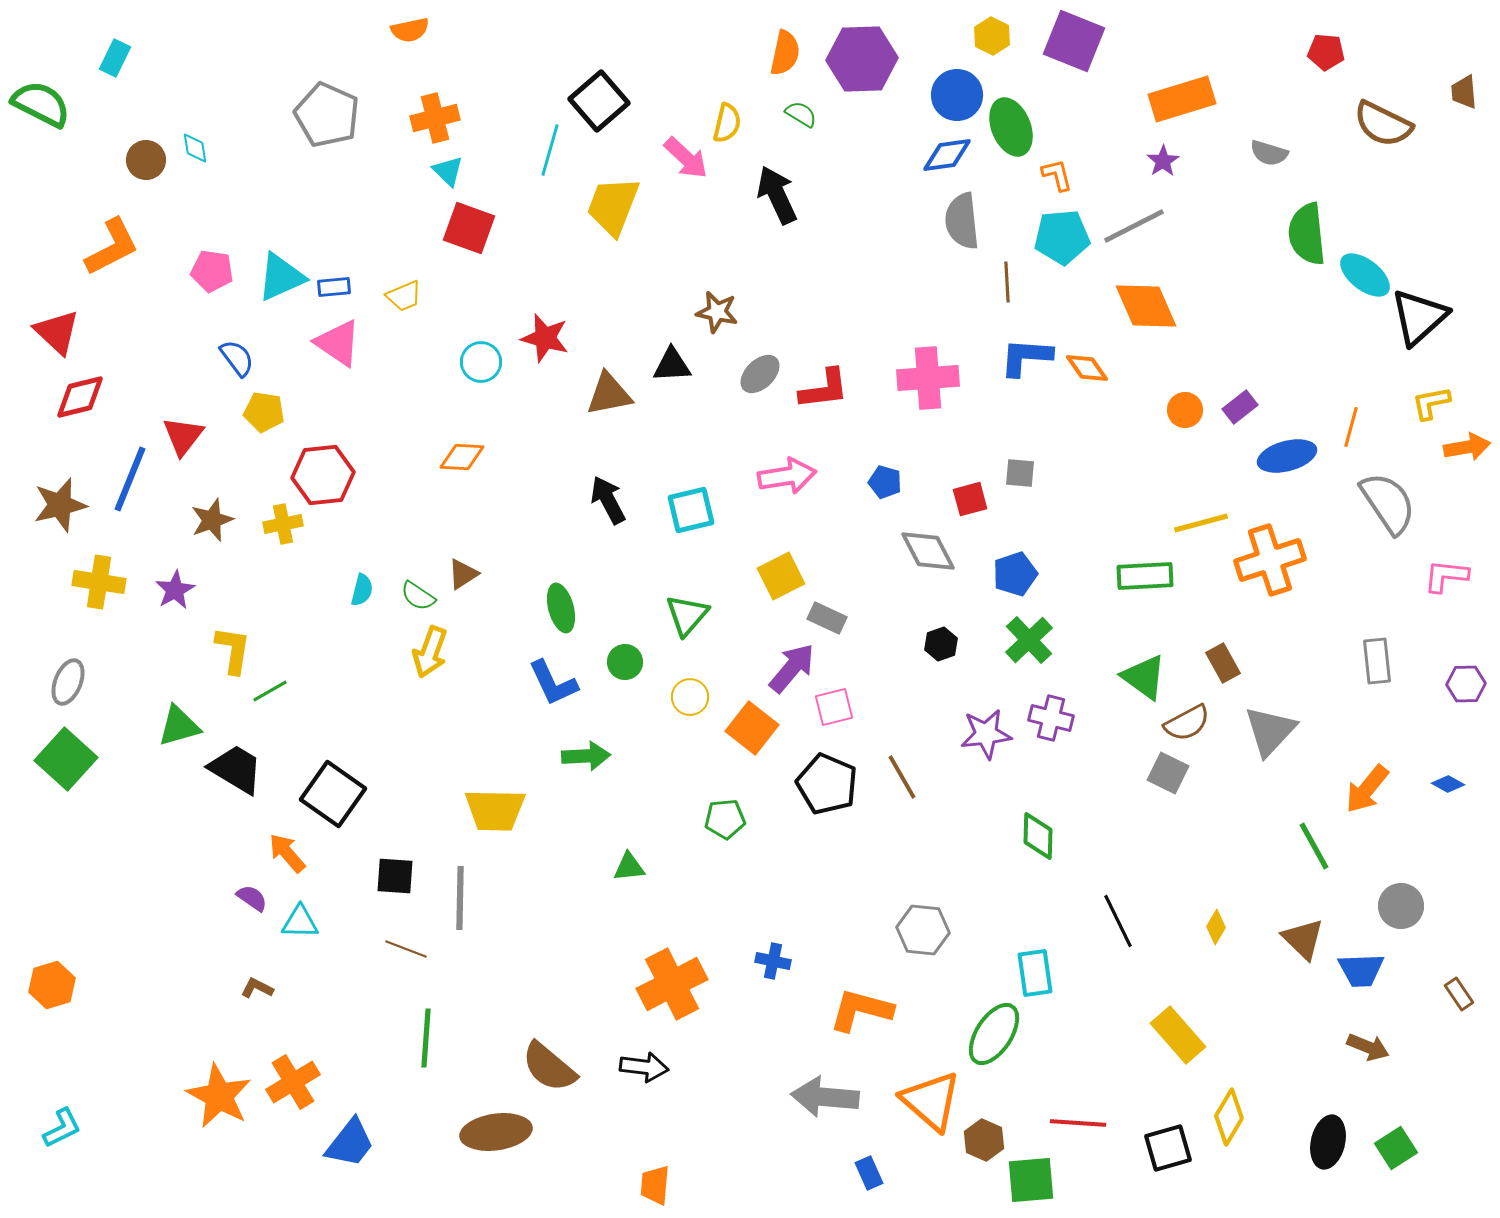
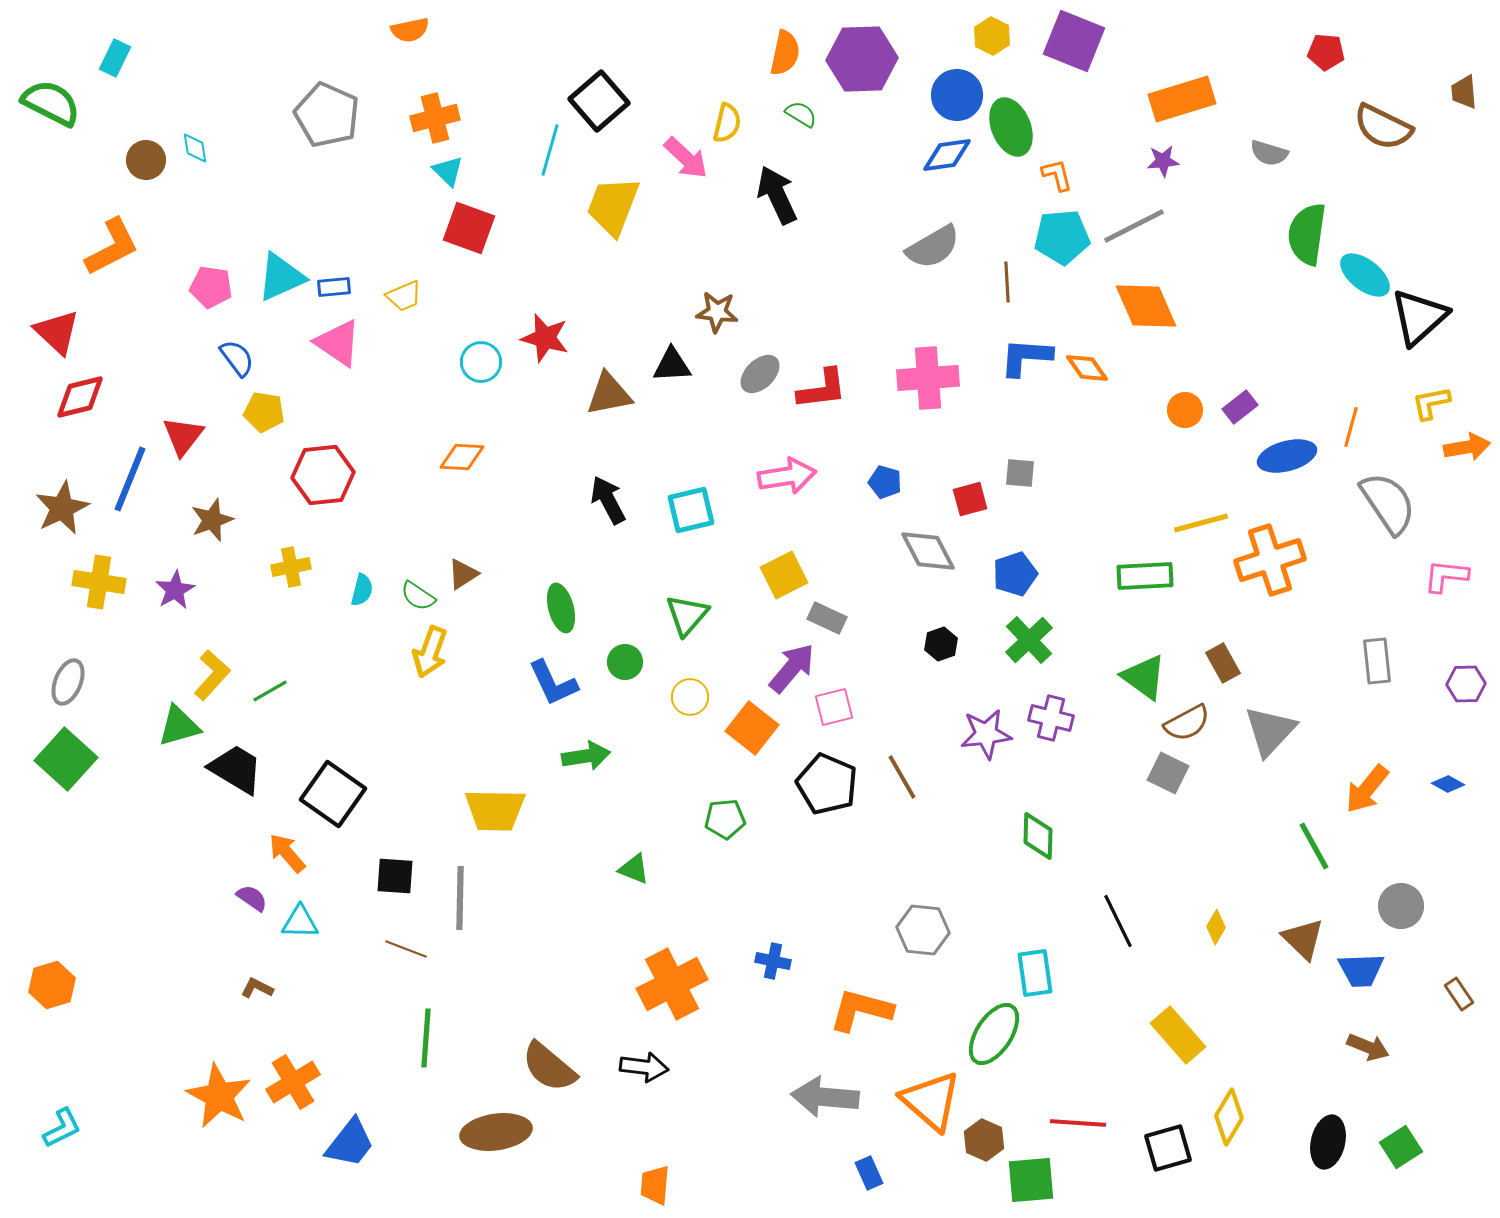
green semicircle at (41, 104): moved 10 px right, 1 px up
brown semicircle at (1383, 124): moved 3 px down
purple star at (1163, 161): rotated 28 degrees clockwise
gray semicircle at (962, 221): moved 29 px left, 26 px down; rotated 114 degrees counterclockwise
green semicircle at (1307, 234): rotated 14 degrees clockwise
pink pentagon at (212, 271): moved 1 px left, 16 px down
brown star at (717, 312): rotated 6 degrees counterclockwise
red L-shape at (824, 389): moved 2 px left
brown star at (60, 505): moved 2 px right, 3 px down; rotated 12 degrees counterclockwise
yellow cross at (283, 524): moved 8 px right, 43 px down
yellow square at (781, 576): moved 3 px right, 1 px up
yellow L-shape at (233, 650): moved 21 px left, 25 px down; rotated 33 degrees clockwise
green arrow at (586, 756): rotated 6 degrees counterclockwise
green triangle at (629, 867): moved 5 px right, 2 px down; rotated 28 degrees clockwise
green square at (1396, 1148): moved 5 px right, 1 px up
